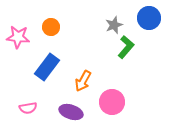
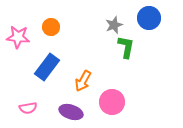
green L-shape: rotated 30 degrees counterclockwise
